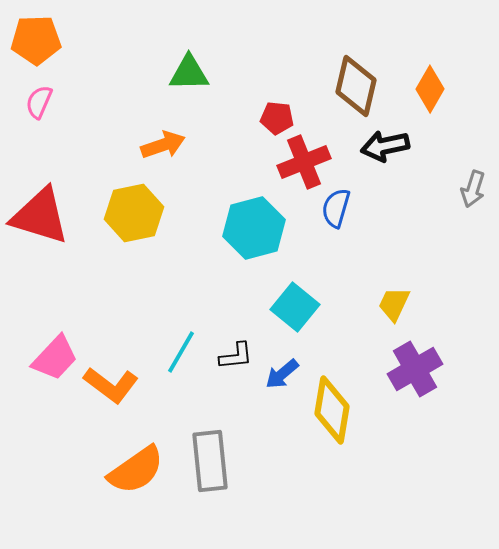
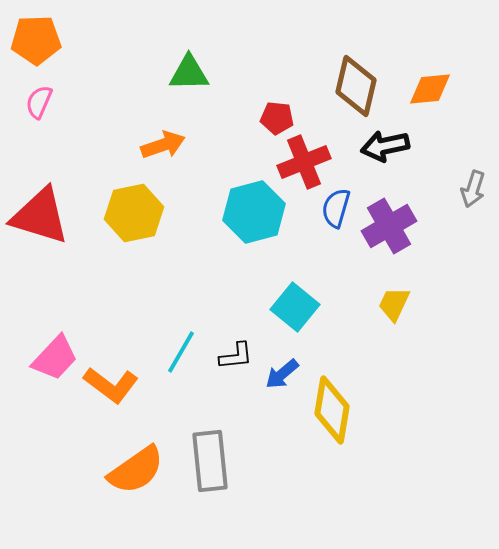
orange diamond: rotated 54 degrees clockwise
cyan hexagon: moved 16 px up
purple cross: moved 26 px left, 143 px up
